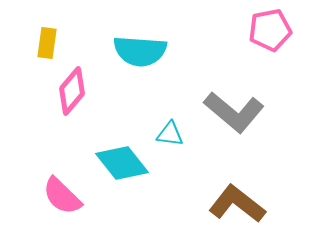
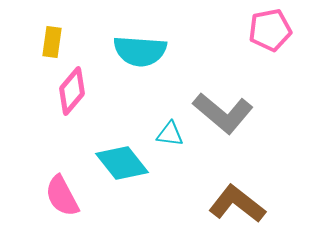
yellow rectangle: moved 5 px right, 1 px up
gray L-shape: moved 11 px left, 1 px down
pink semicircle: rotated 18 degrees clockwise
